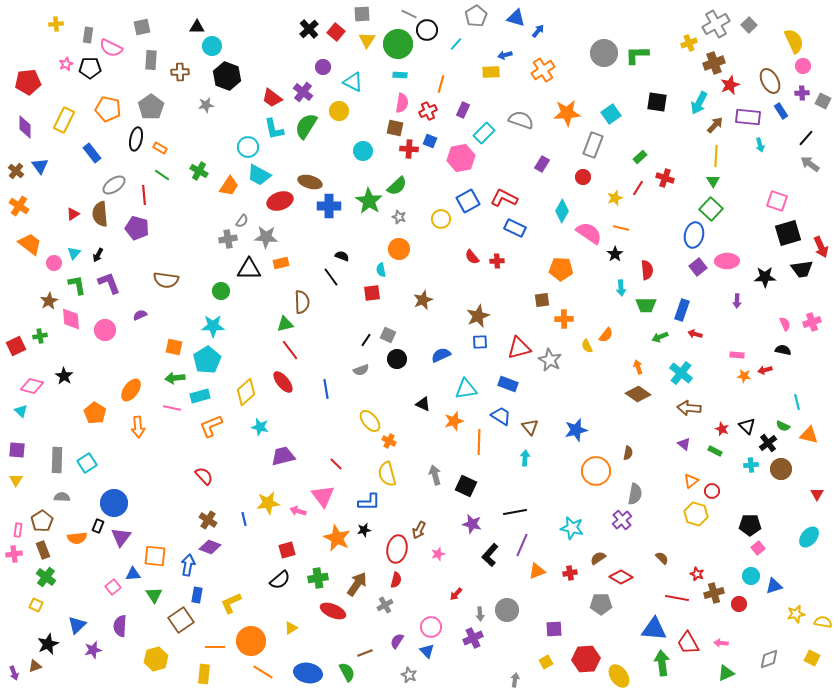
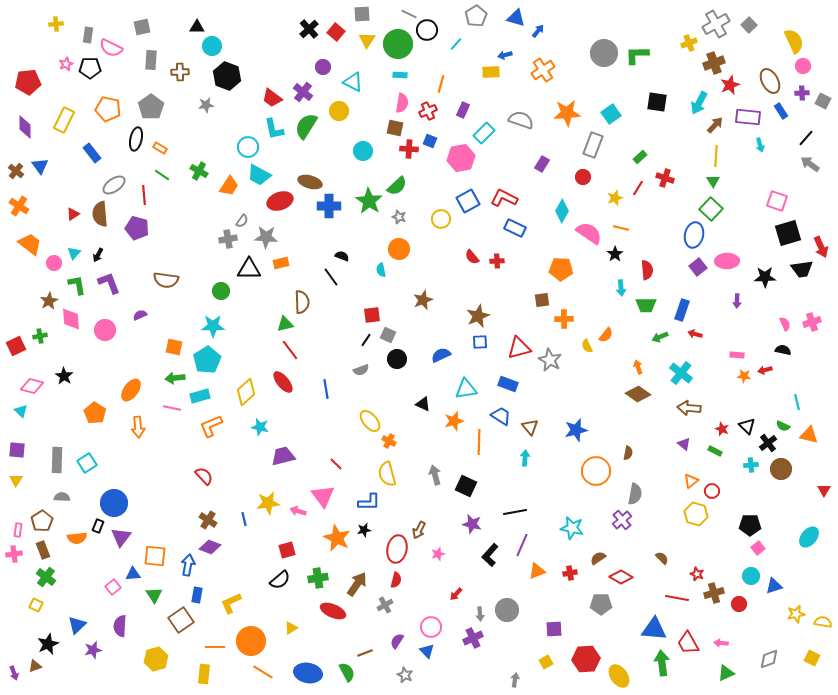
red square at (372, 293): moved 22 px down
red triangle at (817, 494): moved 7 px right, 4 px up
gray star at (409, 675): moved 4 px left
